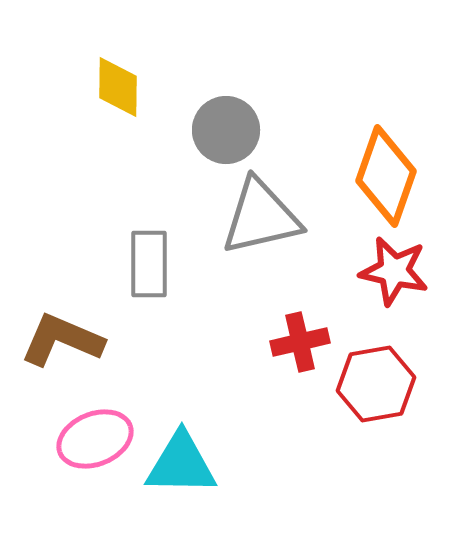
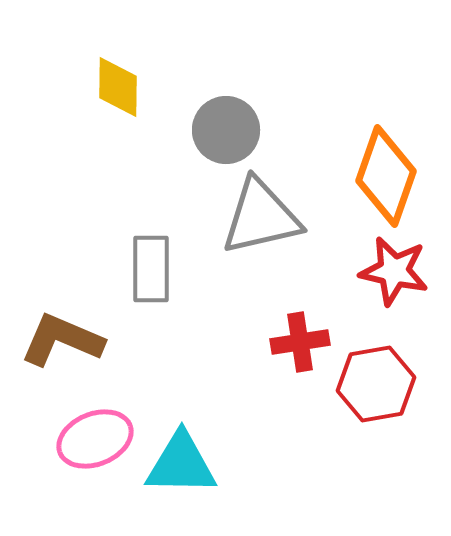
gray rectangle: moved 2 px right, 5 px down
red cross: rotated 4 degrees clockwise
